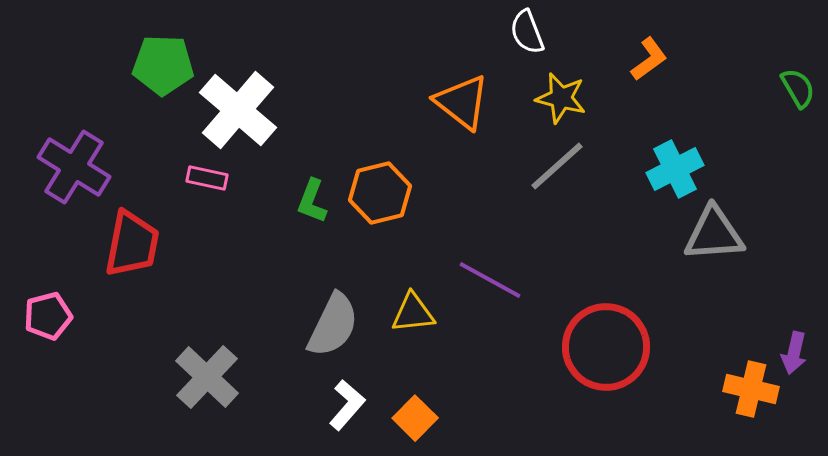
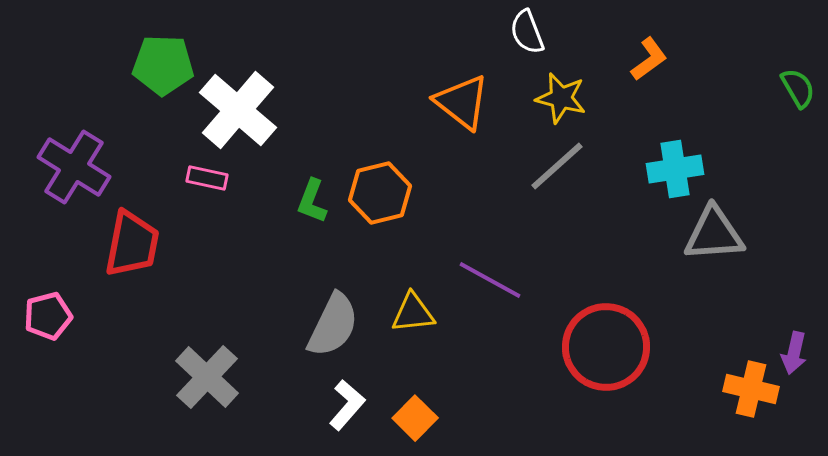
cyan cross: rotated 18 degrees clockwise
